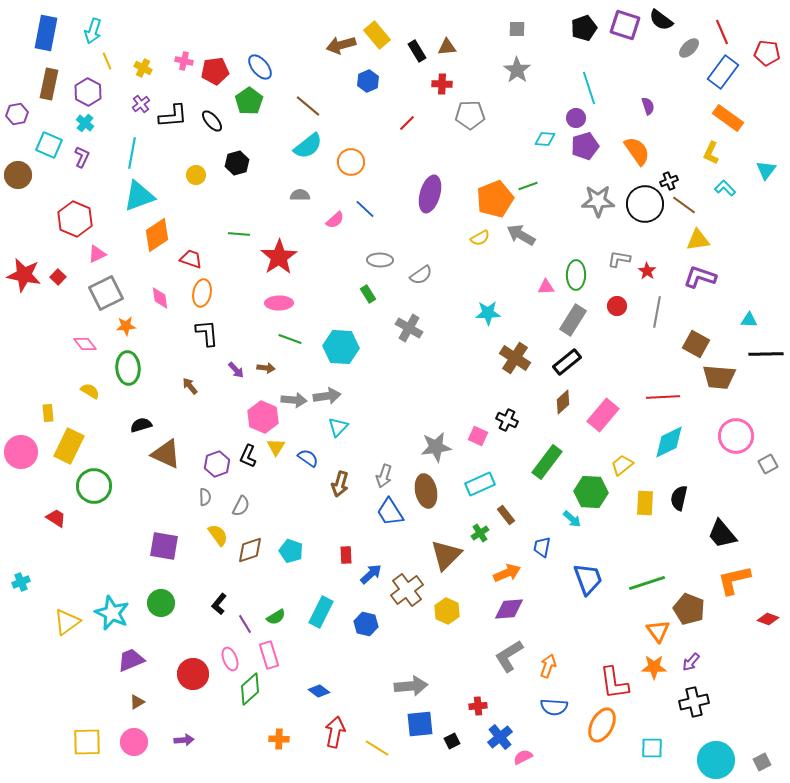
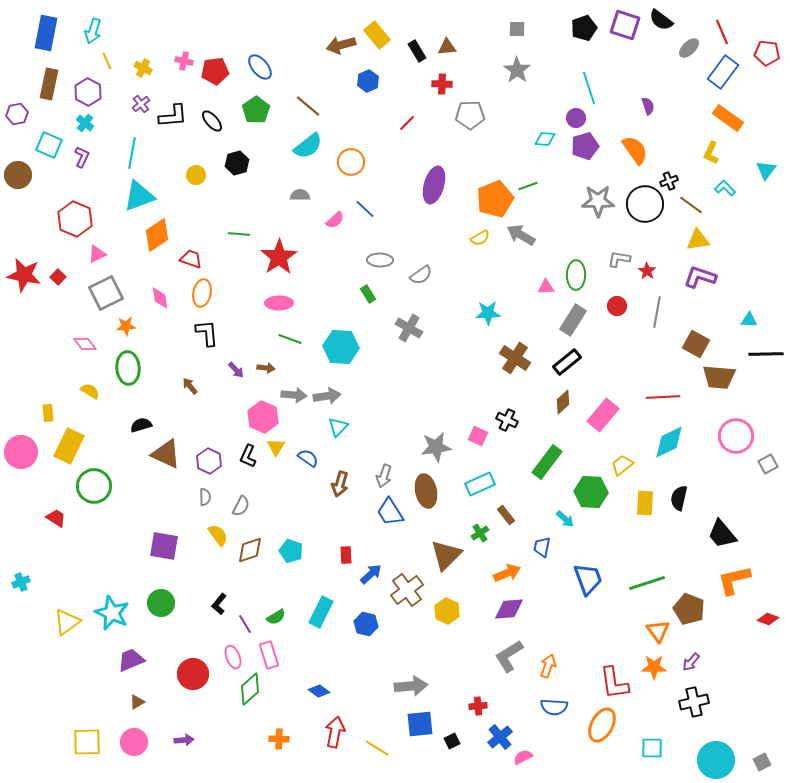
green pentagon at (249, 101): moved 7 px right, 9 px down
orange semicircle at (637, 151): moved 2 px left, 1 px up
purple ellipse at (430, 194): moved 4 px right, 9 px up
brown line at (684, 205): moved 7 px right
gray arrow at (294, 400): moved 5 px up
purple hexagon at (217, 464): moved 8 px left, 3 px up; rotated 15 degrees counterclockwise
cyan arrow at (572, 519): moved 7 px left
pink ellipse at (230, 659): moved 3 px right, 2 px up
